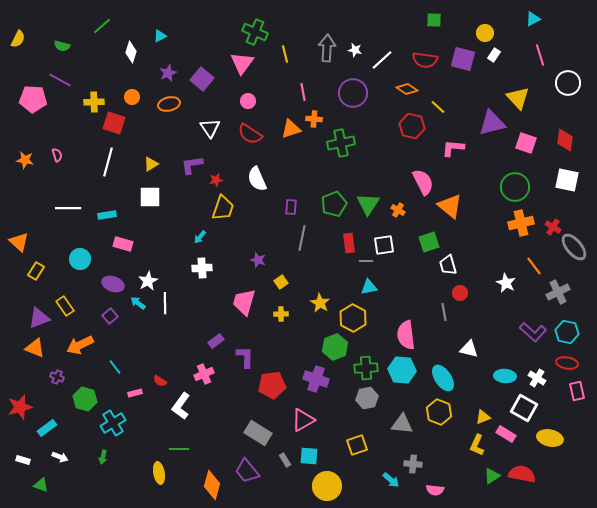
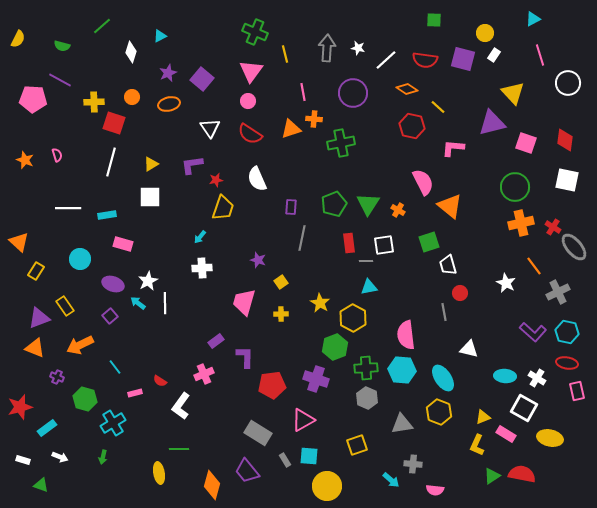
white star at (355, 50): moved 3 px right, 2 px up
white line at (382, 60): moved 4 px right
pink triangle at (242, 63): moved 9 px right, 8 px down
yellow triangle at (518, 98): moved 5 px left, 5 px up
orange star at (25, 160): rotated 12 degrees clockwise
white line at (108, 162): moved 3 px right
gray hexagon at (367, 398): rotated 25 degrees counterclockwise
gray triangle at (402, 424): rotated 15 degrees counterclockwise
